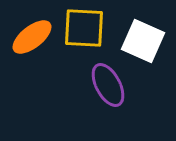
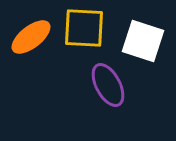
orange ellipse: moved 1 px left
white square: rotated 6 degrees counterclockwise
